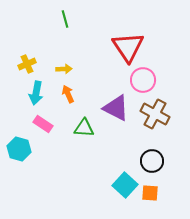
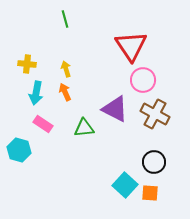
red triangle: moved 3 px right, 1 px up
yellow cross: rotated 30 degrees clockwise
yellow arrow: moved 2 px right; rotated 105 degrees counterclockwise
orange arrow: moved 3 px left, 2 px up
purple triangle: moved 1 px left, 1 px down
green triangle: rotated 10 degrees counterclockwise
cyan hexagon: moved 1 px down
black circle: moved 2 px right, 1 px down
